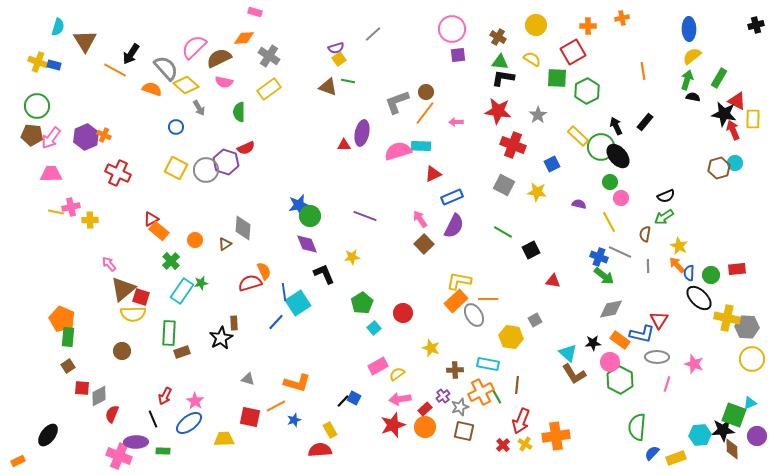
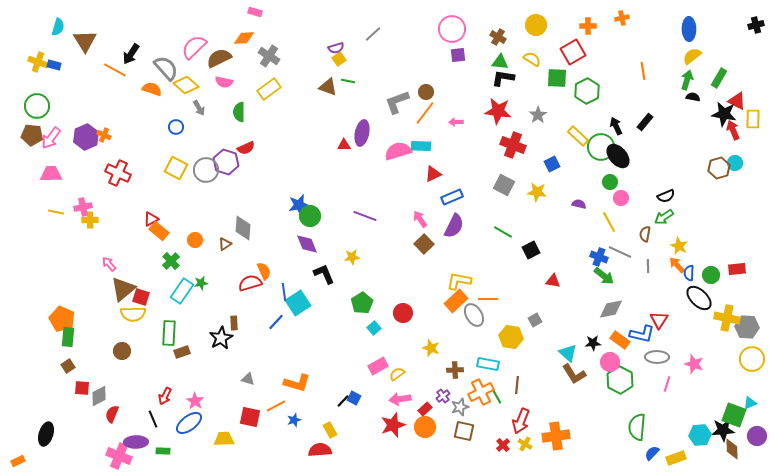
pink cross at (71, 207): moved 12 px right
black ellipse at (48, 435): moved 2 px left, 1 px up; rotated 20 degrees counterclockwise
